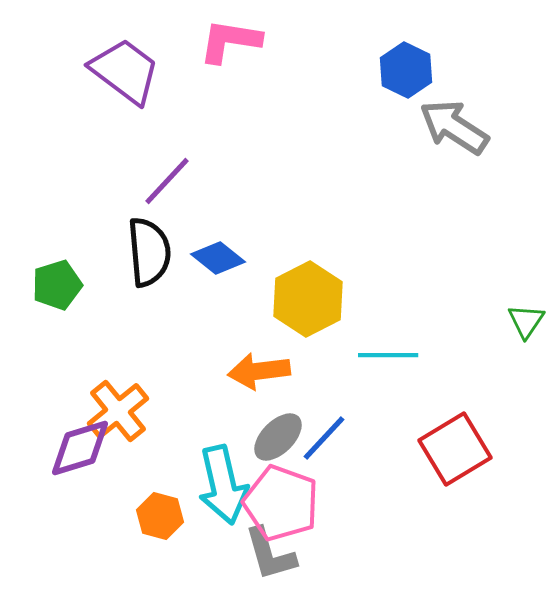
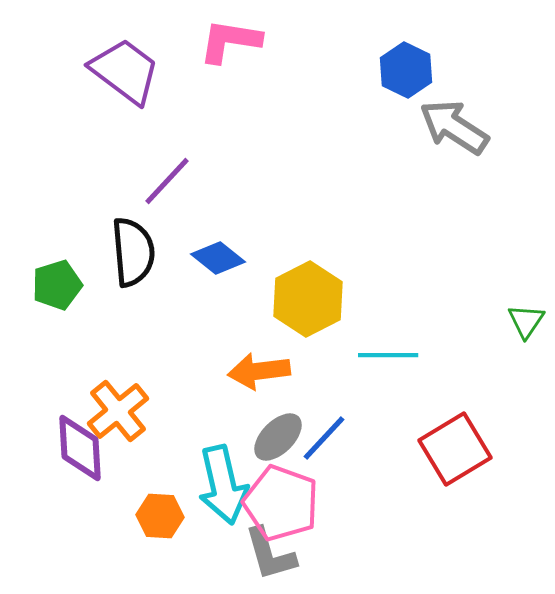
black semicircle: moved 16 px left
purple diamond: rotated 76 degrees counterclockwise
orange hexagon: rotated 12 degrees counterclockwise
